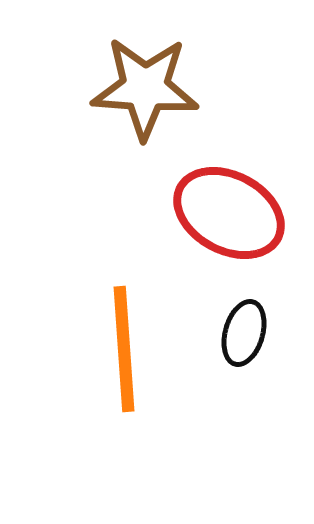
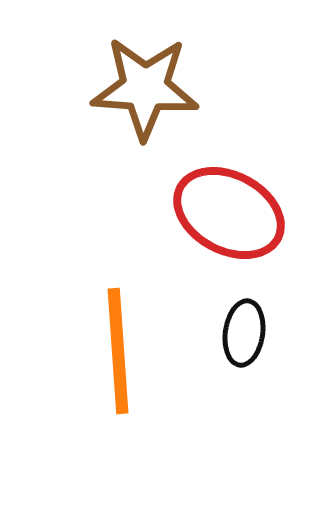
black ellipse: rotated 8 degrees counterclockwise
orange line: moved 6 px left, 2 px down
